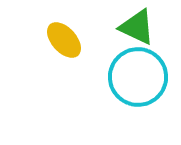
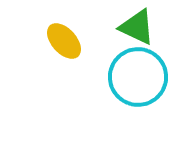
yellow ellipse: moved 1 px down
